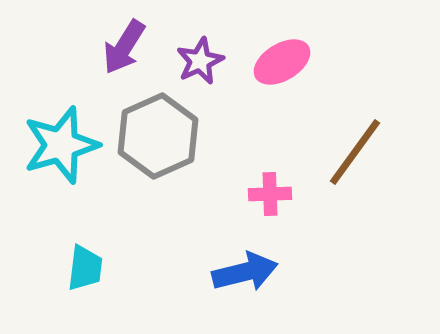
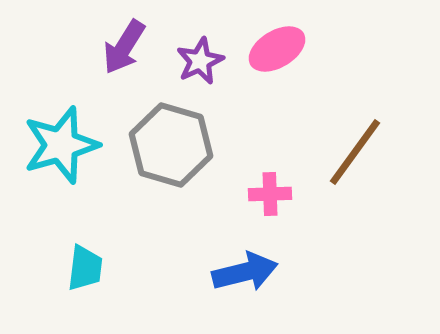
pink ellipse: moved 5 px left, 13 px up
gray hexagon: moved 13 px right, 9 px down; rotated 20 degrees counterclockwise
